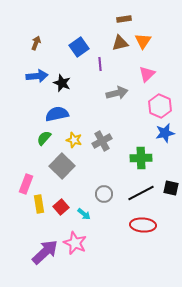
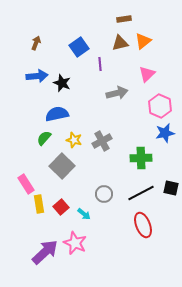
orange triangle: rotated 18 degrees clockwise
pink rectangle: rotated 54 degrees counterclockwise
red ellipse: rotated 65 degrees clockwise
